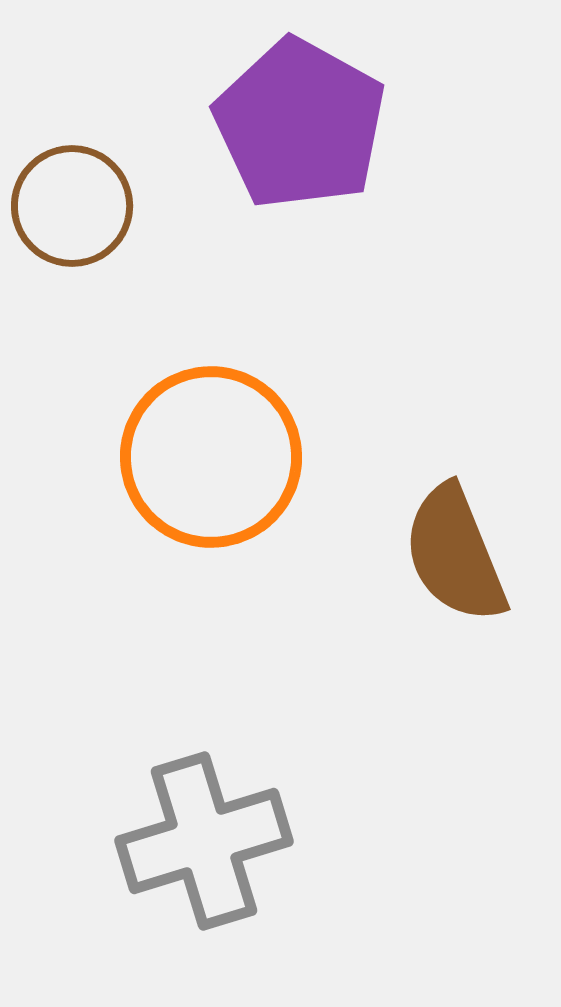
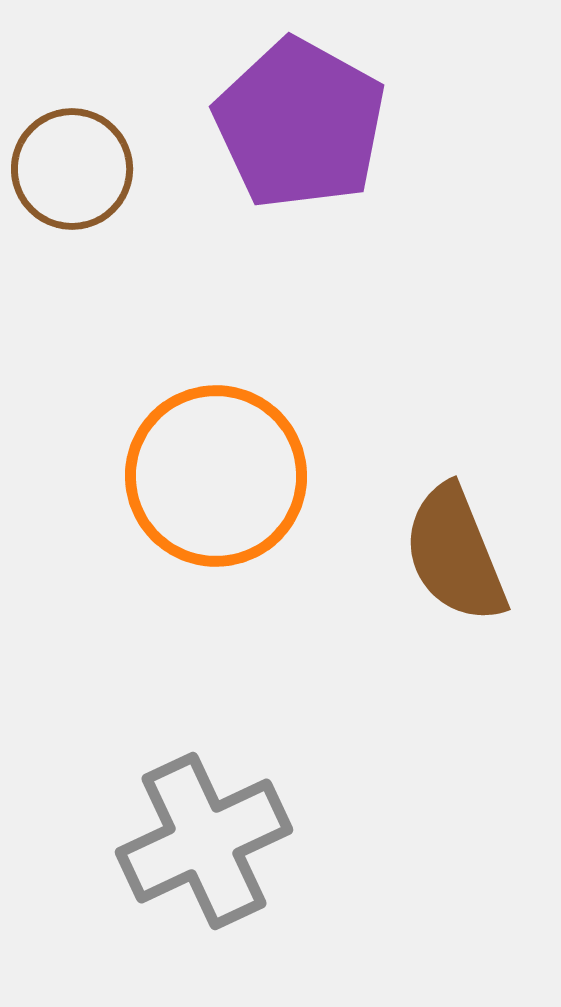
brown circle: moved 37 px up
orange circle: moved 5 px right, 19 px down
gray cross: rotated 8 degrees counterclockwise
